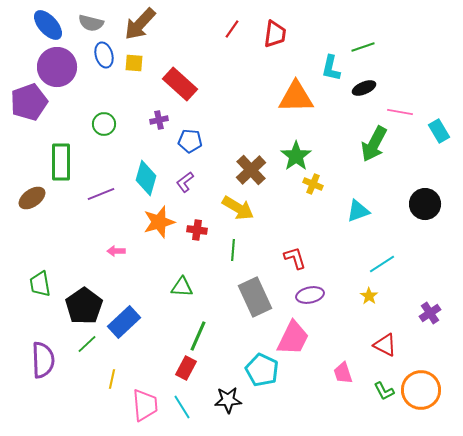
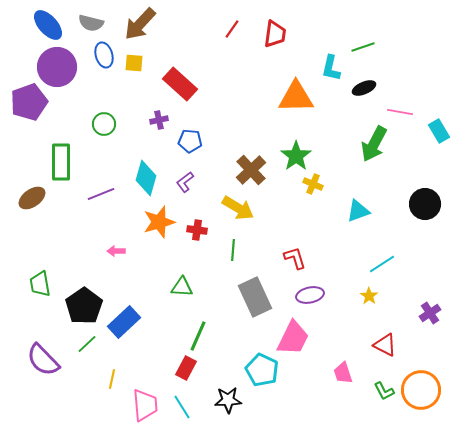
purple semicircle at (43, 360): rotated 138 degrees clockwise
